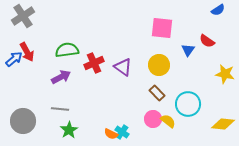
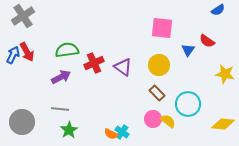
blue arrow: moved 1 px left, 4 px up; rotated 24 degrees counterclockwise
gray circle: moved 1 px left, 1 px down
